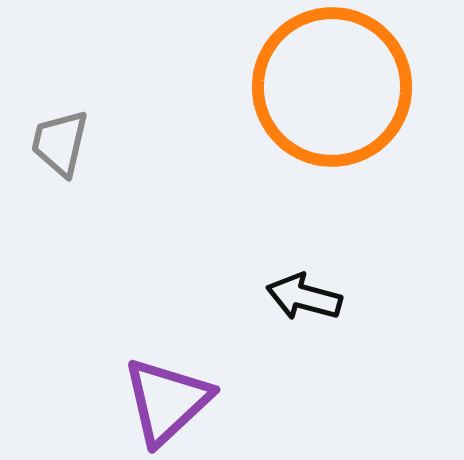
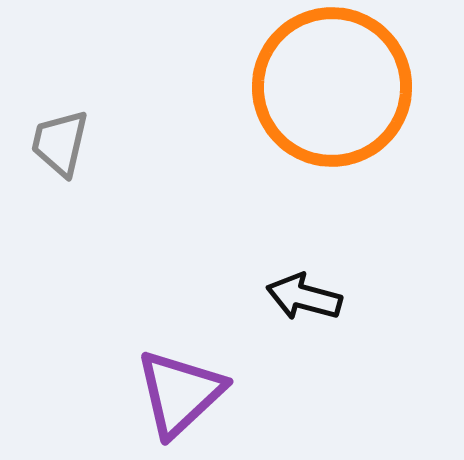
purple triangle: moved 13 px right, 8 px up
